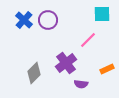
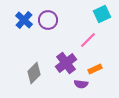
cyan square: rotated 24 degrees counterclockwise
orange rectangle: moved 12 px left
